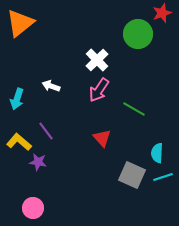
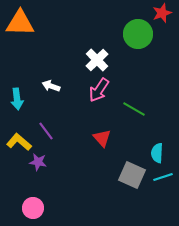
orange triangle: rotated 40 degrees clockwise
cyan arrow: rotated 25 degrees counterclockwise
